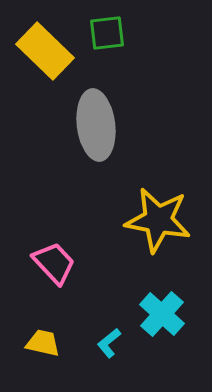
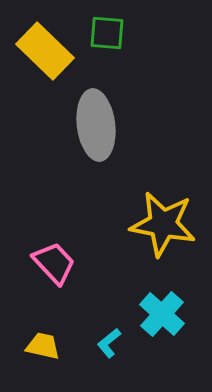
green square: rotated 12 degrees clockwise
yellow star: moved 5 px right, 4 px down
yellow trapezoid: moved 3 px down
